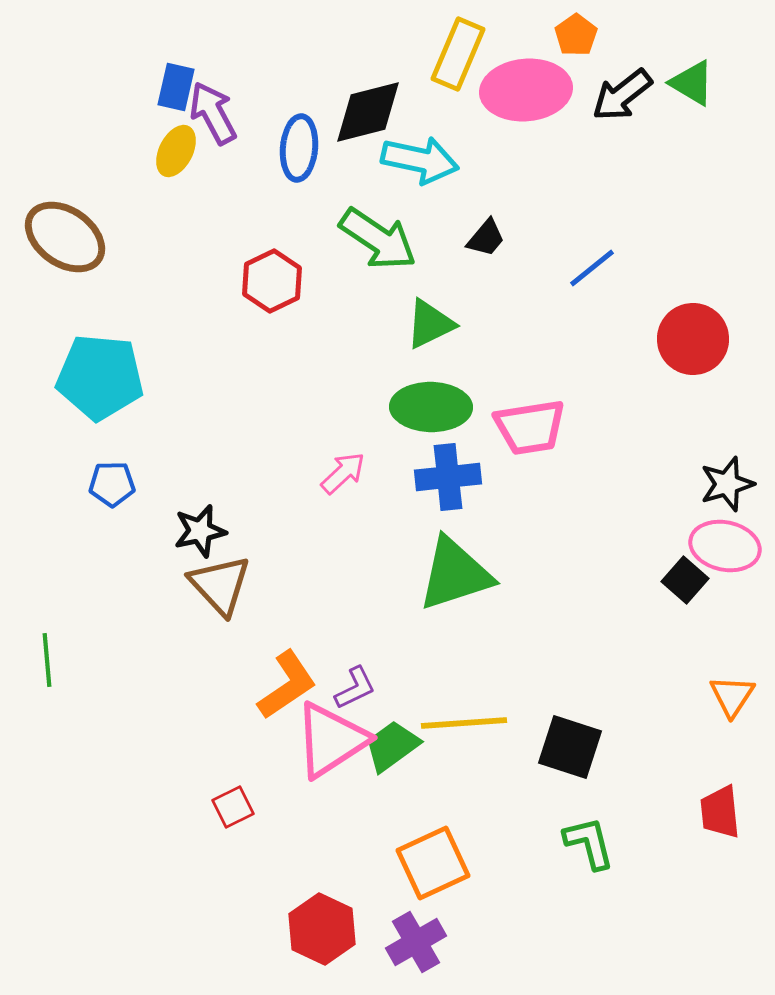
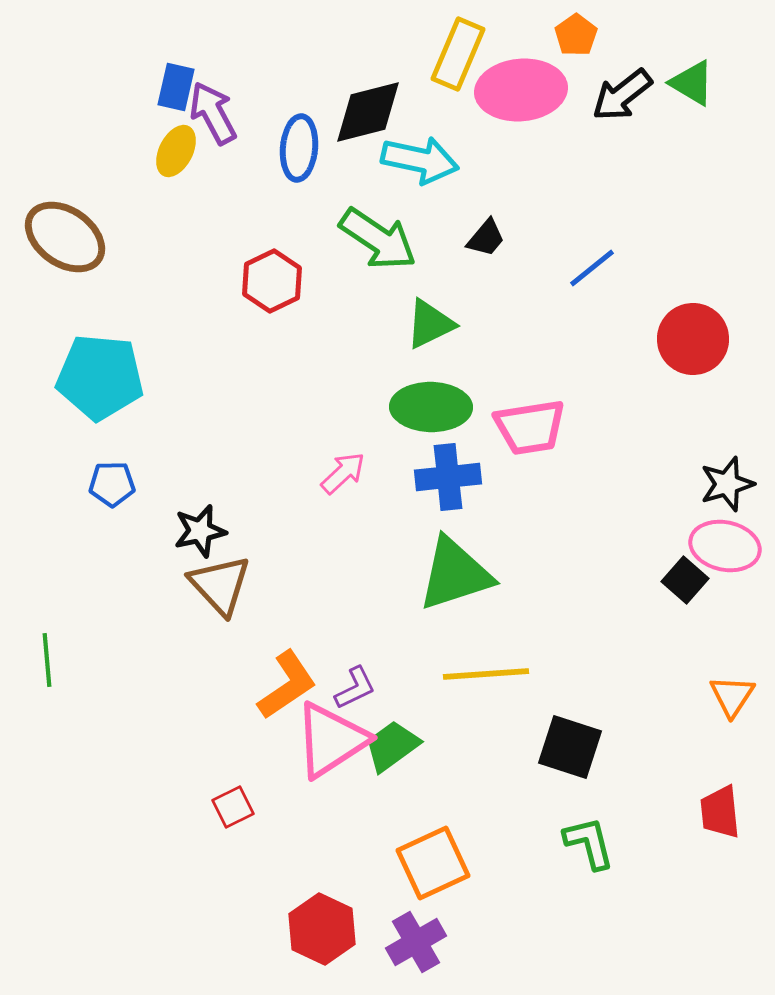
pink ellipse at (526, 90): moved 5 px left
yellow line at (464, 723): moved 22 px right, 49 px up
